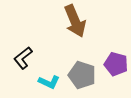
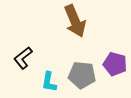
purple pentagon: moved 1 px left
gray pentagon: rotated 12 degrees counterclockwise
cyan L-shape: rotated 75 degrees clockwise
